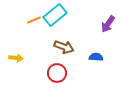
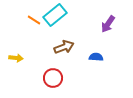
orange line: rotated 56 degrees clockwise
brown arrow: rotated 42 degrees counterclockwise
red circle: moved 4 px left, 5 px down
